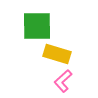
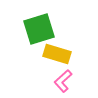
green square: moved 2 px right, 3 px down; rotated 16 degrees counterclockwise
